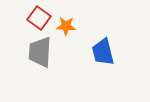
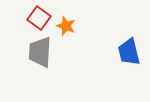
orange star: rotated 18 degrees clockwise
blue trapezoid: moved 26 px right
